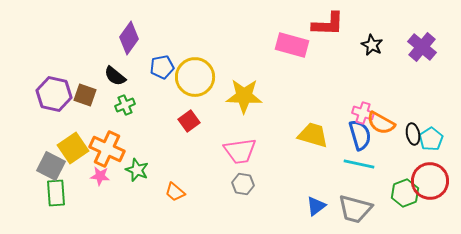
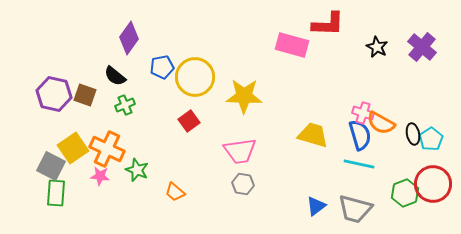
black star: moved 5 px right, 2 px down
red circle: moved 3 px right, 3 px down
green rectangle: rotated 8 degrees clockwise
